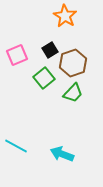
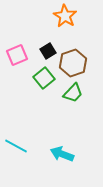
black square: moved 2 px left, 1 px down
